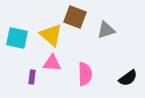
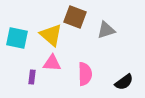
black semicircle: moved 4 px left, 4 px down
